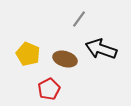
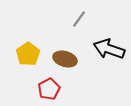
black arrow: moved 8 px right
yellow pentagon: rotated 15 degrees clockwise
